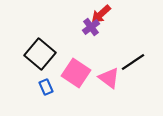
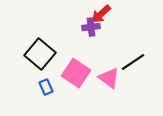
purple cross: rotated 30 degrees clockwise
